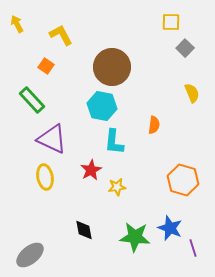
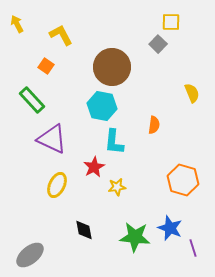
gray square: moved 27 px left, 4 px up
red star: moved 3 px right, 3 px up
yellow ellipse: moved 12 px right, 8 px down; rotated 35 degrees clockwise
